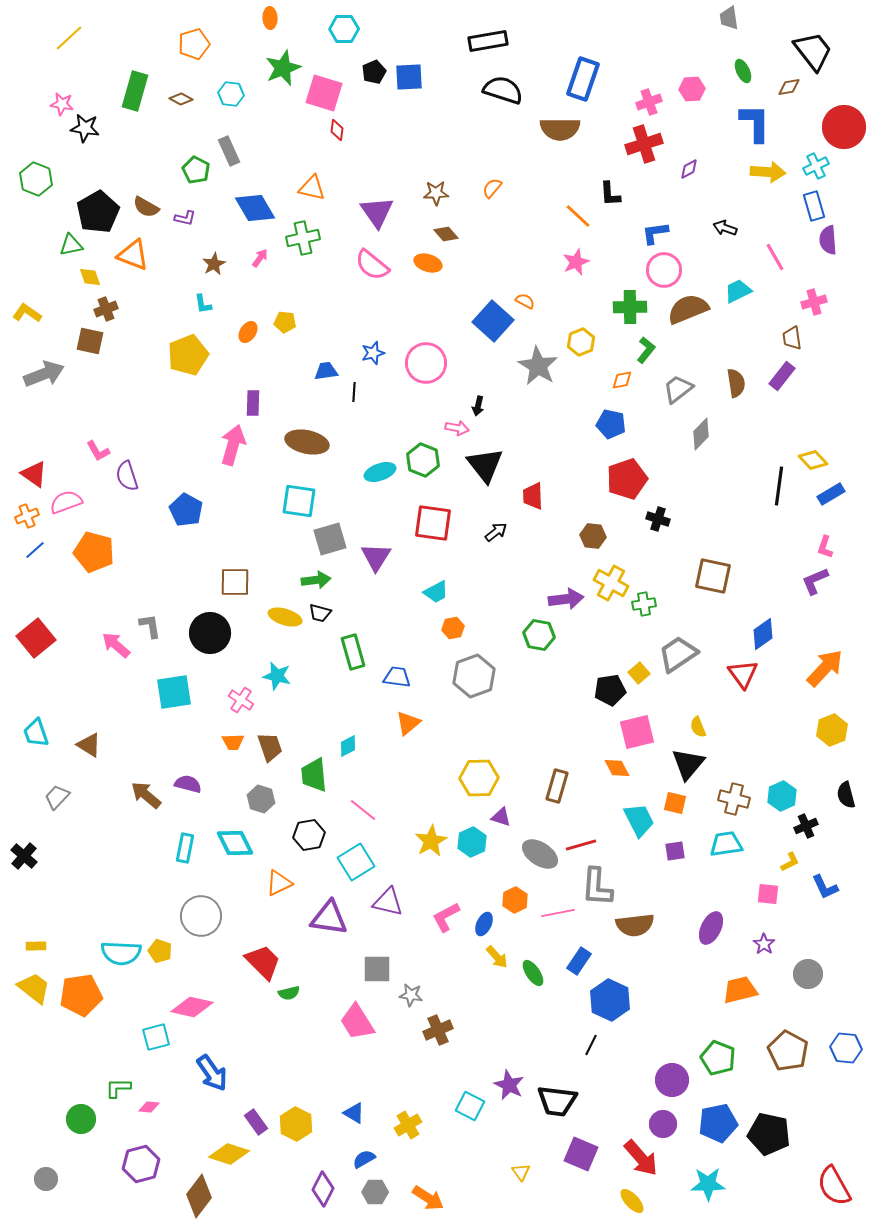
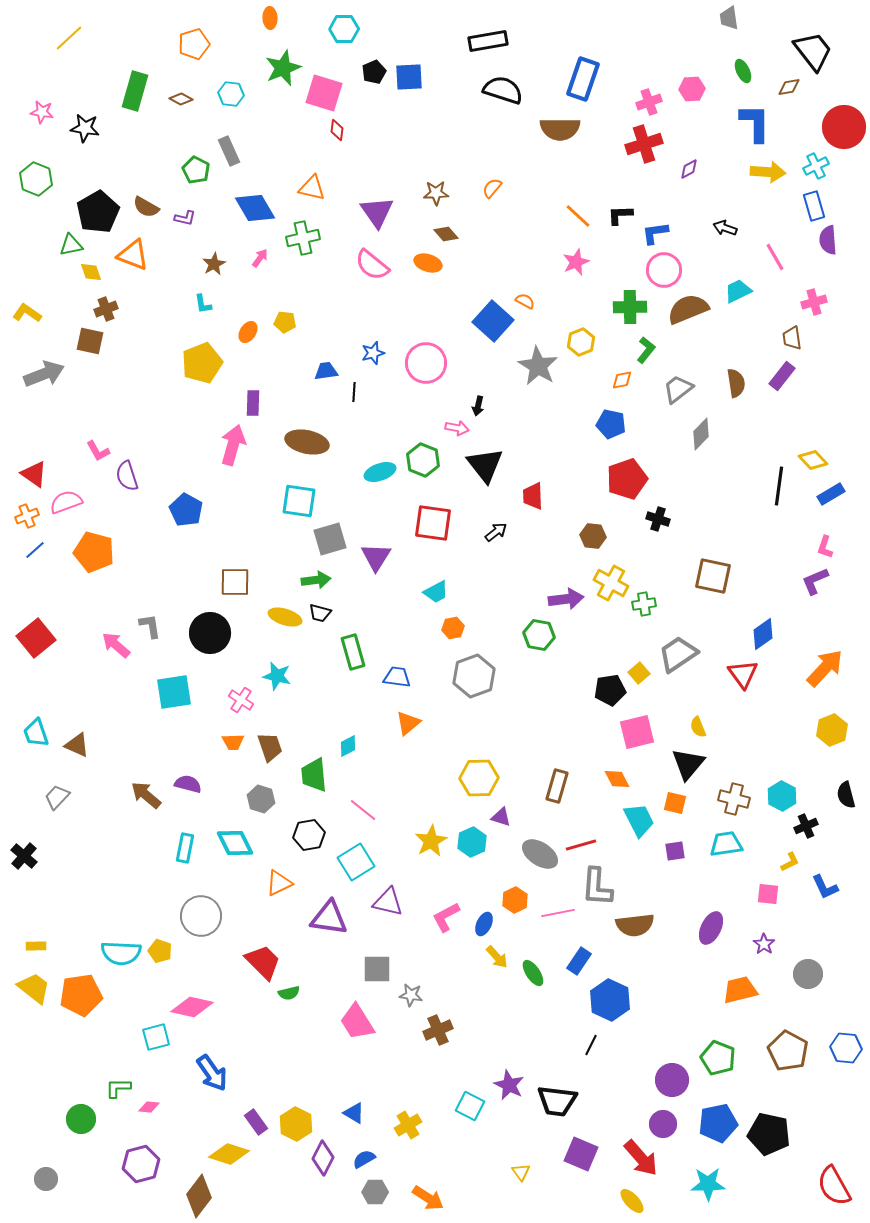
pink star at (62, 104): moved 20 px left, 8 px down
black L-shape at (610, 194): moved 10 px right, 21 px down; rotated 92 degrees clockwise
yellow diamond at (90, 277): moved 1 px right, 5 px up
yellow pentagon at (188, 355): moved 14 px right, 8 px down
brown triangle at (89, 745): moved 12 px left; rotated 8 degrees counterclockwise
orange diamond at (617, 768): moved 11 px down
cyan hexagon at (782, 796): rotated 8 degrees counterclockwise
purple diamond at (323, 1189): moved 31 px up
